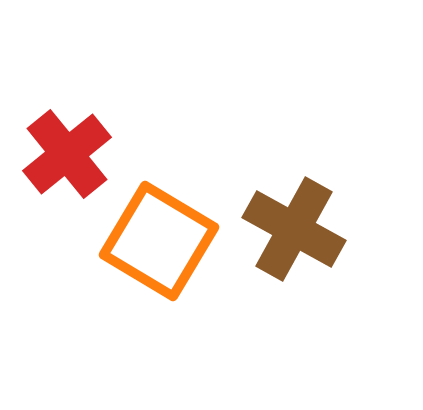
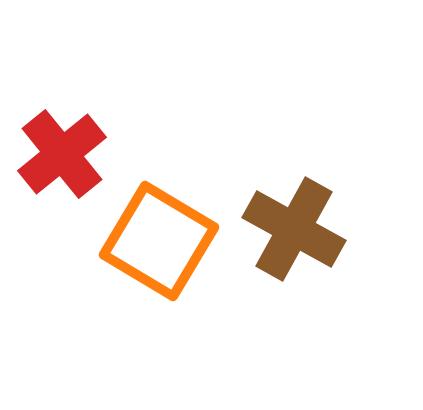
red cross: moved 5 px left
